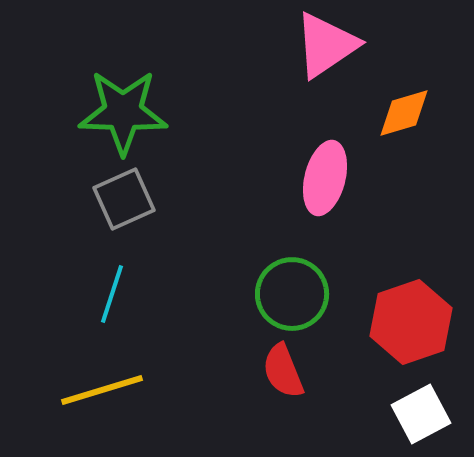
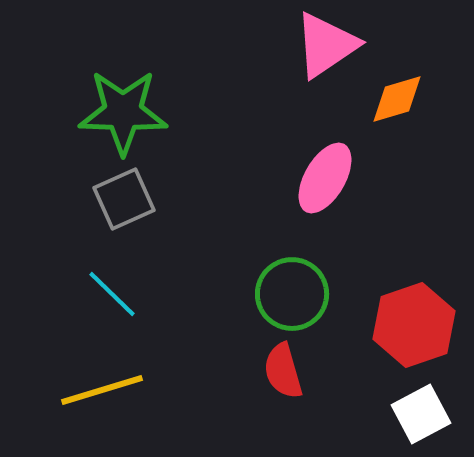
orange diamond: moved 7 px left, 14 px up
pink ellipse: rotated 16 degrees clockwise
cyan line: rotated 64 degrees counterclockwise
red hexagon: moved 3 px right, 3 px down
red semicircle: rotated 6 degrees clockwise
